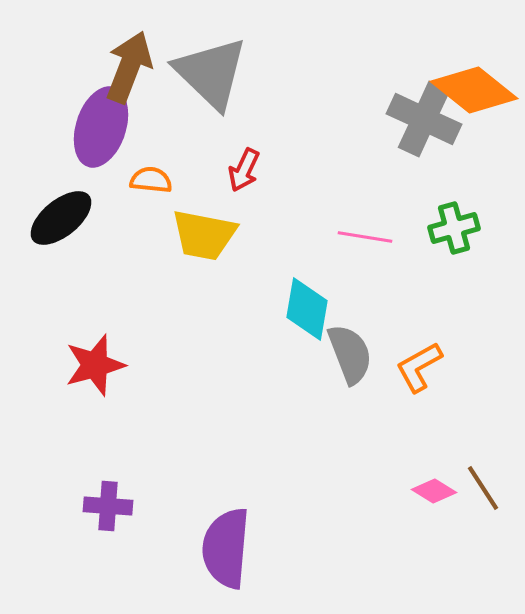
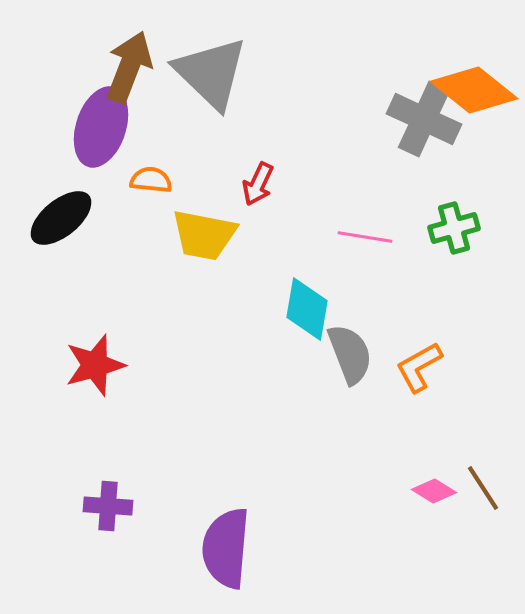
red arrow: moved 14 px right, 14 px down
